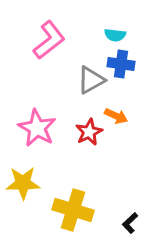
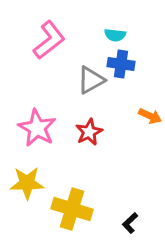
orange arrow: moved 34 px right
yellow star: moved 4 px right
yellow cross: moved 1 px left, 1 px up
